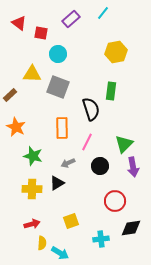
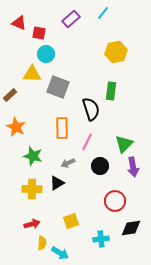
red triangle: rotated 14 degrees counterclockwise
red square: moved 2 px left
cyan circle: moved 12 px left
